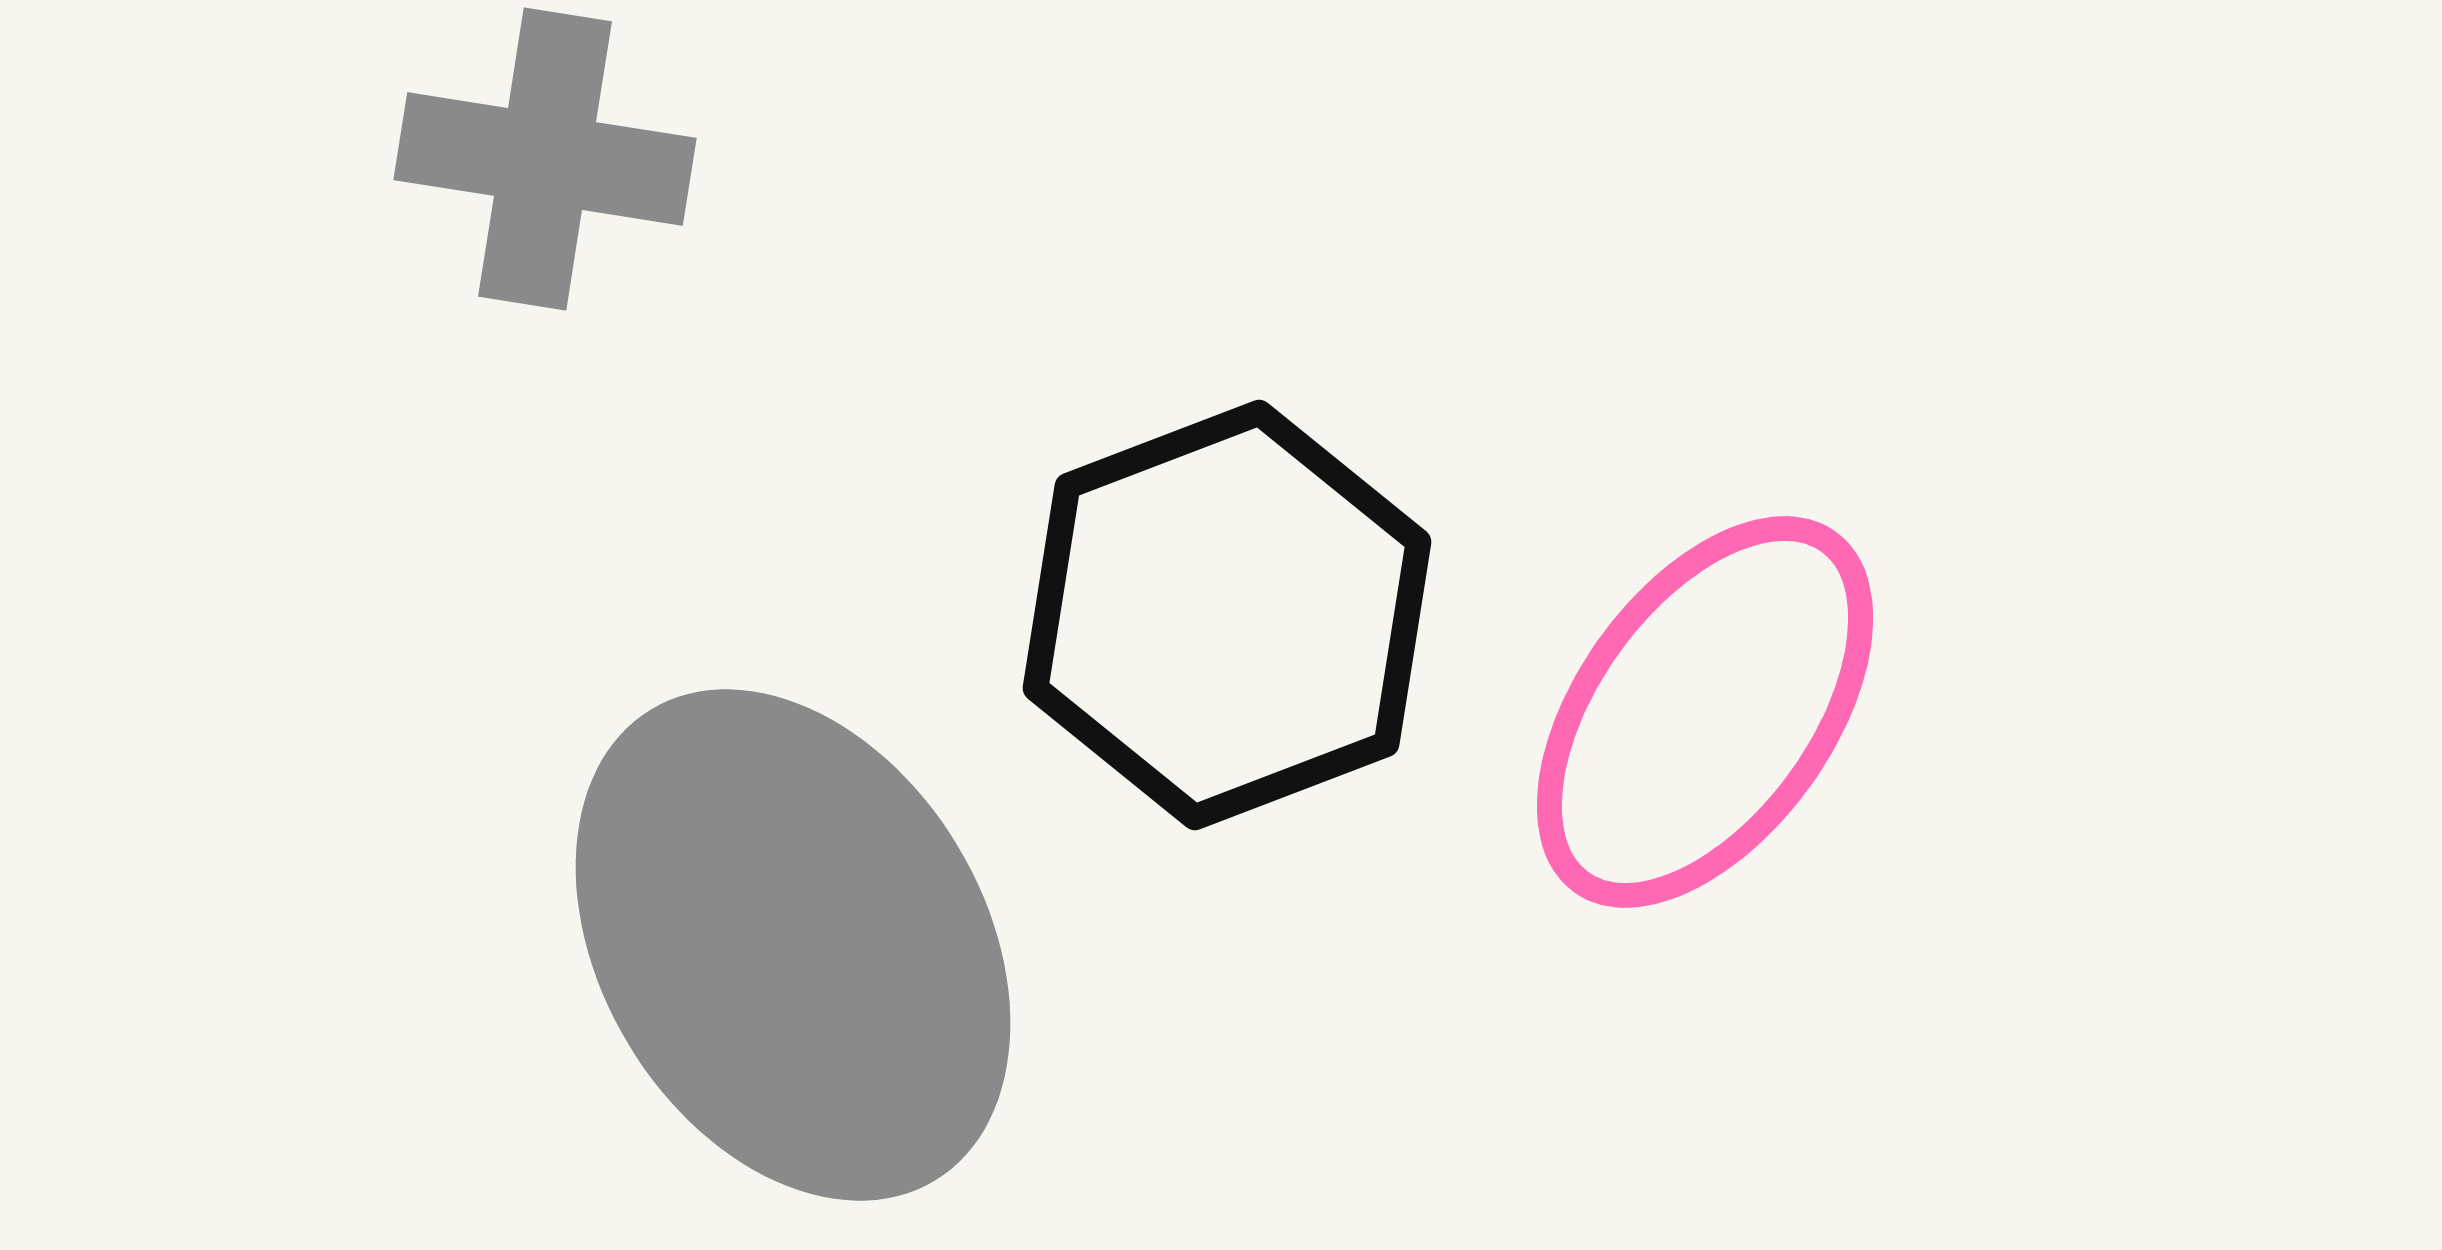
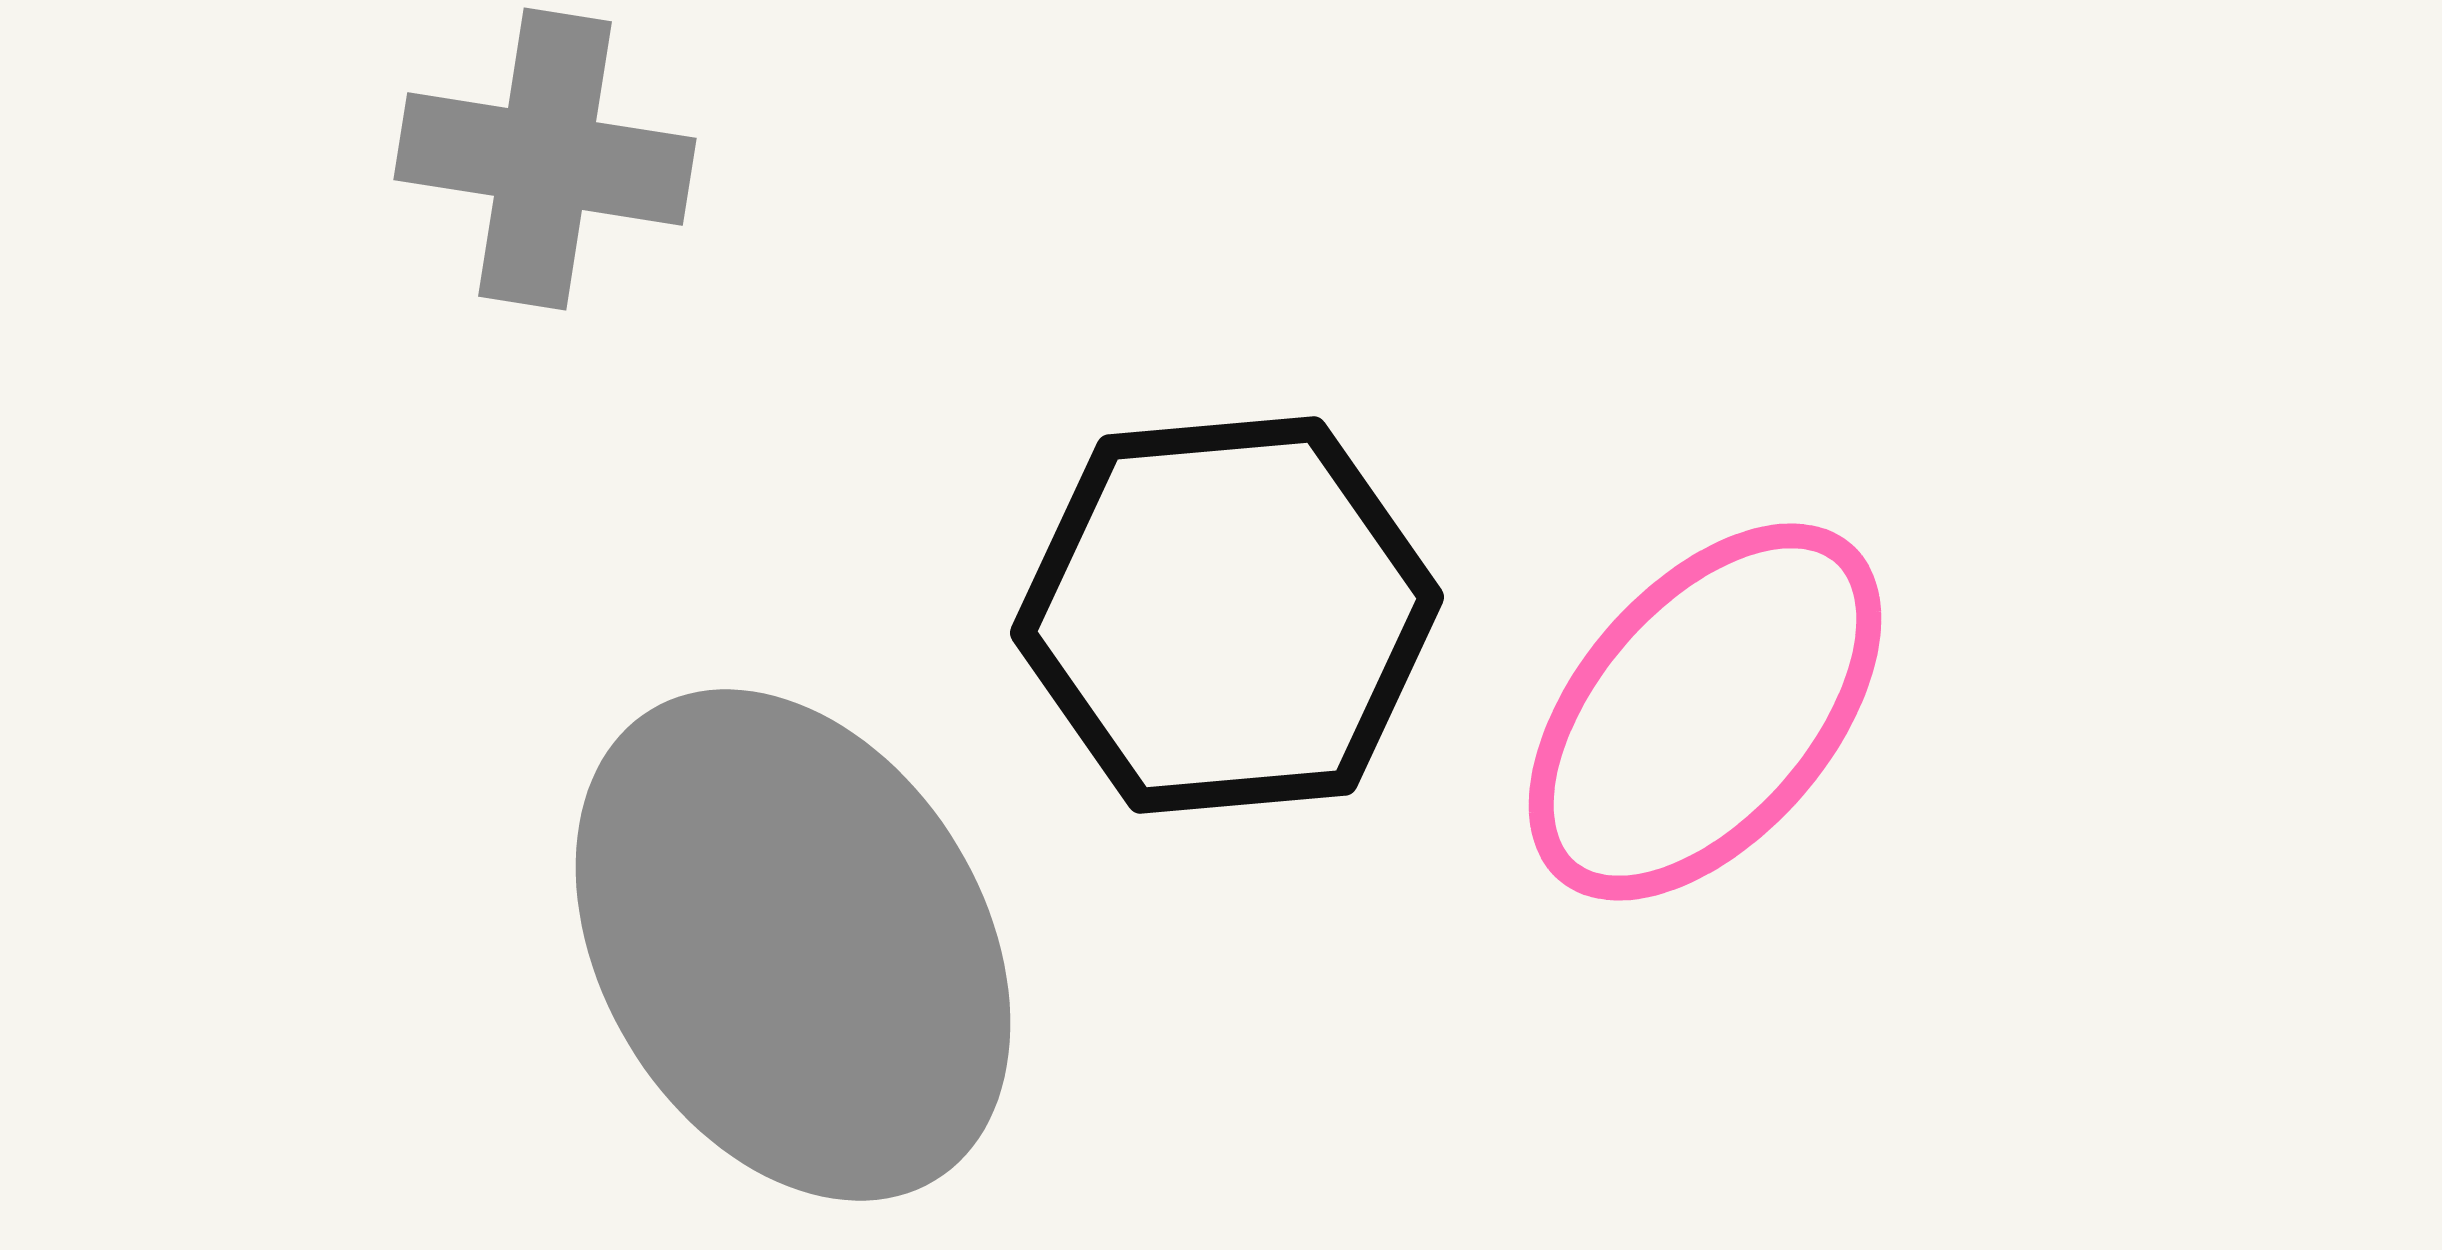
black hexagon: rotated 16 degrees clockwise
pink ellipse: rotated 5 degrees clockwise
